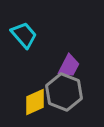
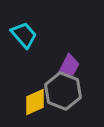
gray hexagon: moved 1 px left, 1 px up
